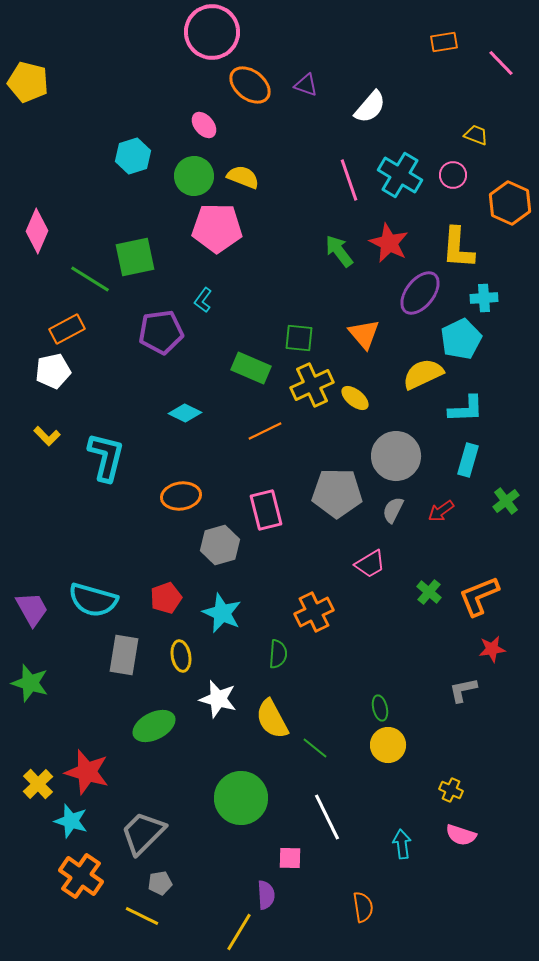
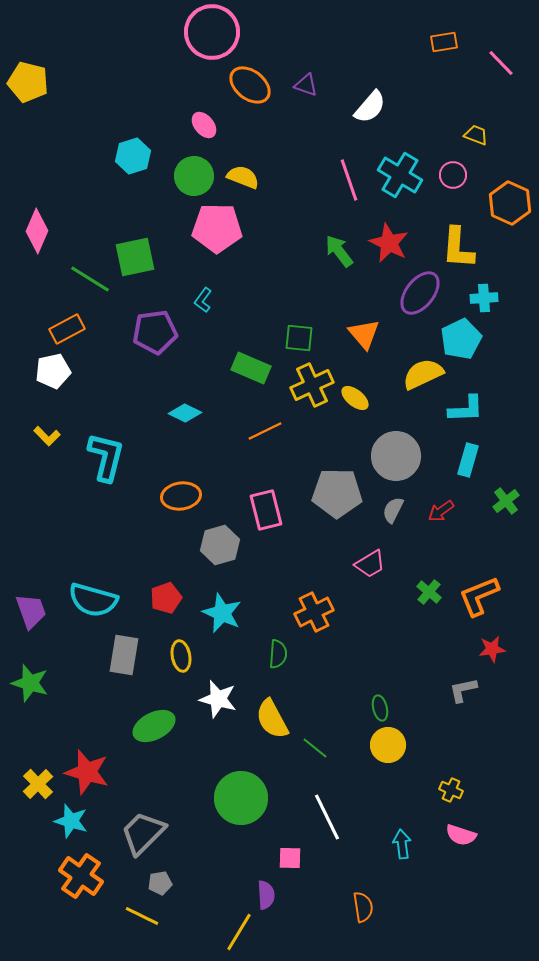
purple pentagon at (161, 332): moved 6 px left
purple trapezoid at (32, 609): moved 1 px left, 2 px down; rotated 9 degrees clockwise
